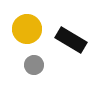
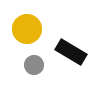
black rectangle: moved 12 px down
